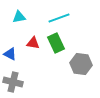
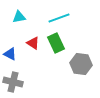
red triangle: rotated 24 degrees clockwise
